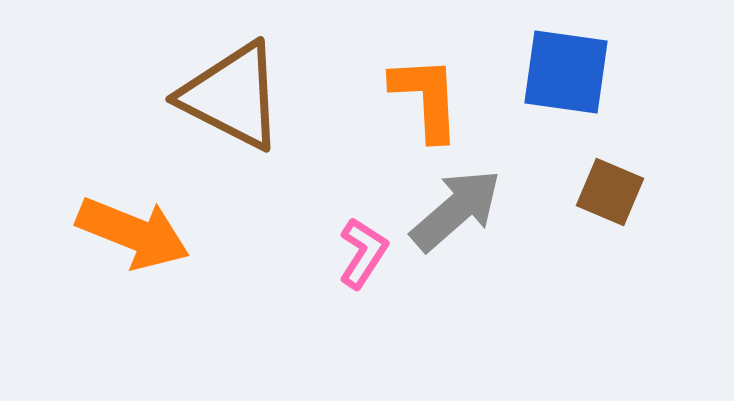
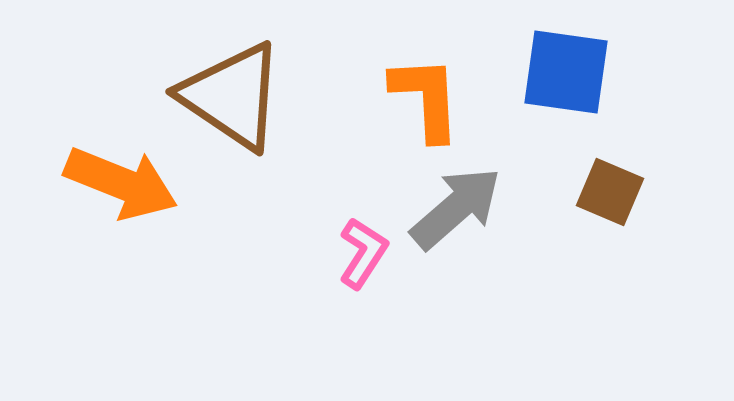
brown triangle: rotated 7 degrees clockwise
gray arrow: moved 2 px up
orange arrow: moved 12 px left, 50 px up
